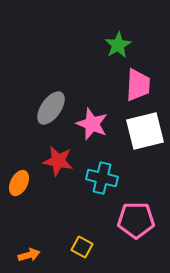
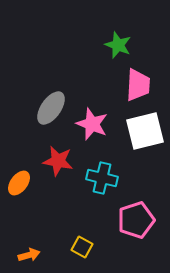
green star: rotated 20 degrees counterclockwise
orange ellipse: rotated 10 degrees clockwise
pink pentagon: rotated 18 degrees counterclockwise
